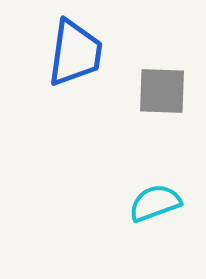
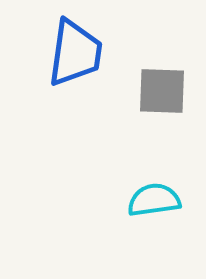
cyan semicircle: moved 1 px left, 3 px up; rotated 12 degrees clockwise
